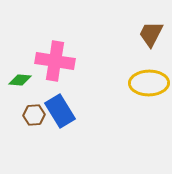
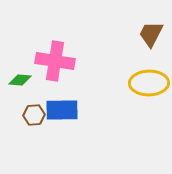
blue rectangle: moved 2 px right, 1 px up; rotated 60 degrees counterclockwise
